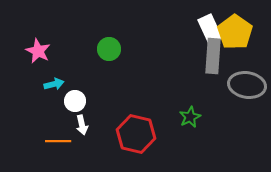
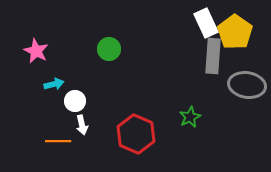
white rectangle: moved 4 px left, 6 px up
pink star: moved 2 px left
red hexagon: rotated 9 degrees clockwise
